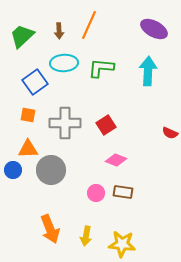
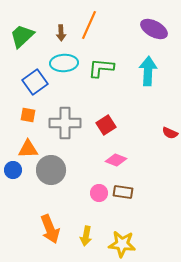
brown arrow: moved 2 px right, 2 px down
pink circle: moved 3 px right
